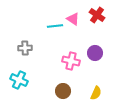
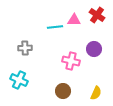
pink triangle: moved 1 px right, 1 px down; rotated 32 degrees counterclockwise
cyan line: moved 1 px down
purple circle: moved 1 px left, 4 px up
